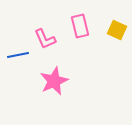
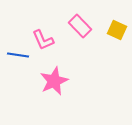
pink rectangle: rotated 30 degrees counterclockwise
pink L-shape: moved 2 px left, 1 px down
blue line: rotated 20 degrees clockwise
